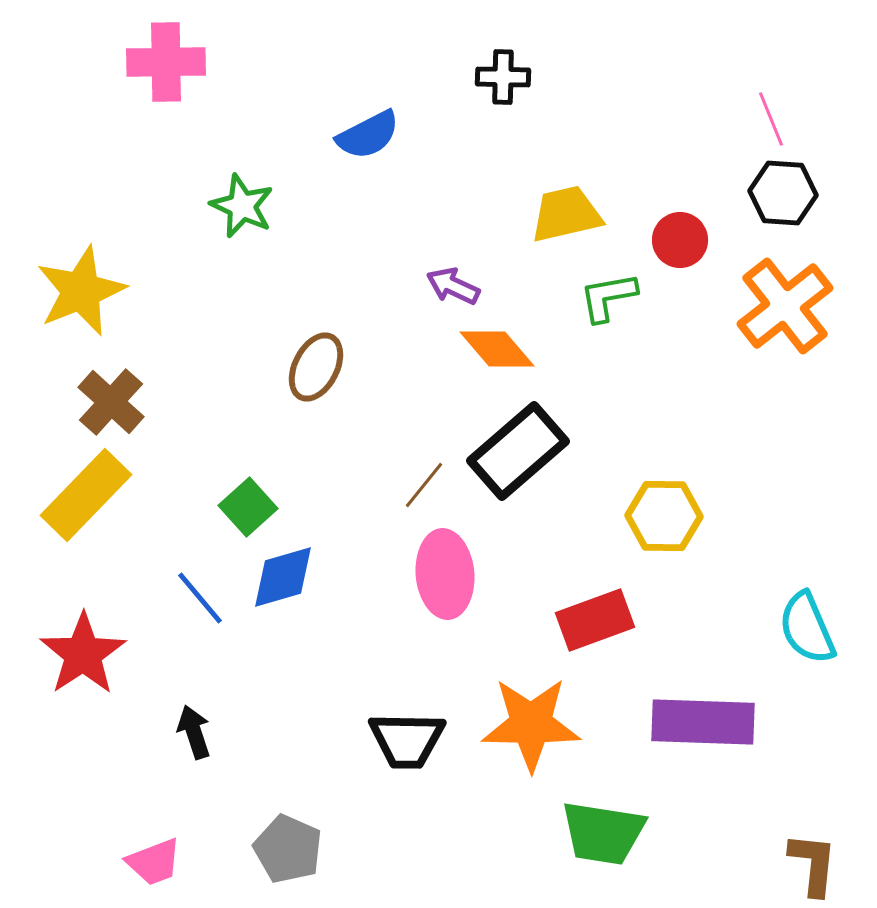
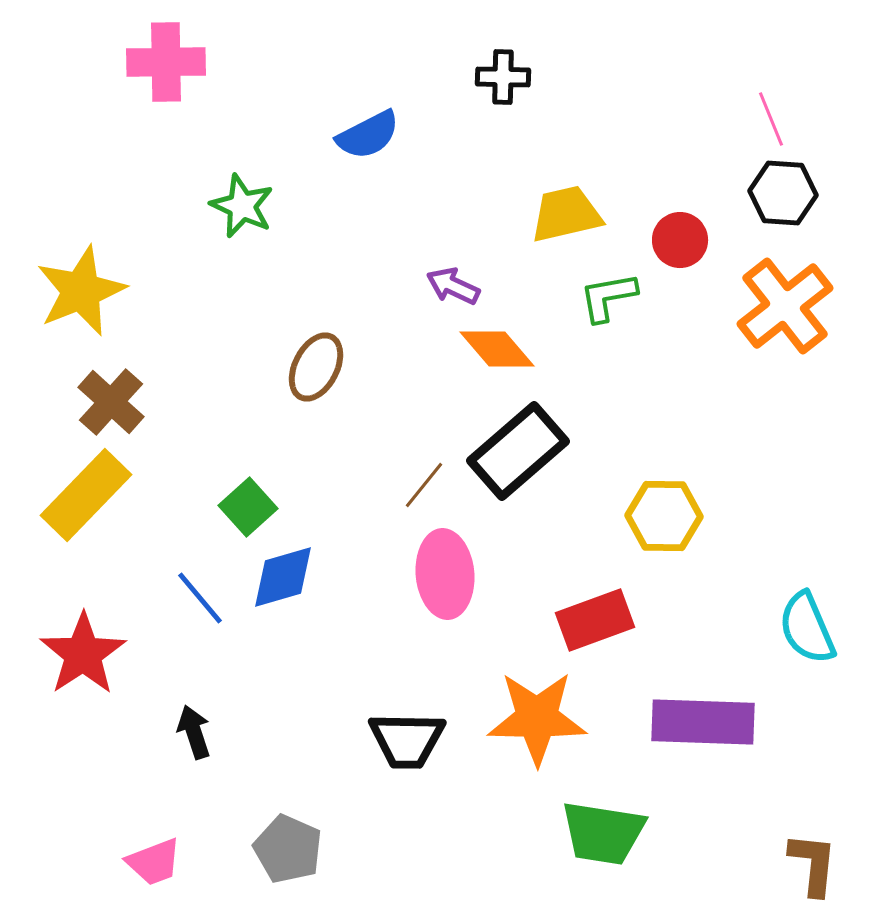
orange star: moved 6 px right, 6 px up
